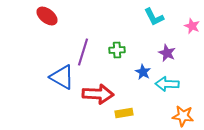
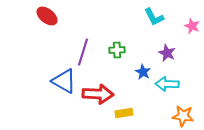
blue triangle: moved 2 px right, 4 px down
